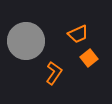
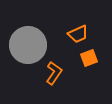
gray circle: moved 2 px right, 4 px down
orange square: rotated 18 degrees clockwise
